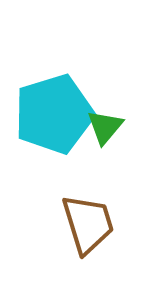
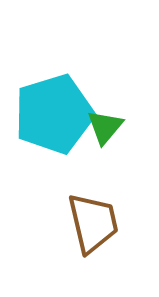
brown trapezoid: moved 5 px right, 1 px up; rotated 4 degrees clockwise
